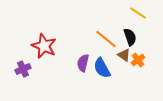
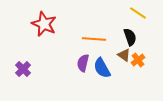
orange line: moved 12 px left; rotated 35 degrees counterclockwise
red star: moved 22 px up
purple cross: rotated 21 degrees counterclockwise
